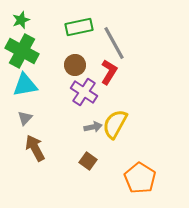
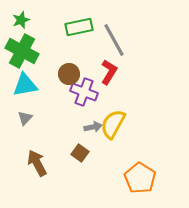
gray line: moved 3 px up
brown circle: moved 6 px left, 9 px down
purple cross: rotated 12 degrees counterclockwise
yellow semicircle: moved 2 px left
brown arrow: moved 2 px right, 15 px down
brown square: moved 8 px left, 8 px up
